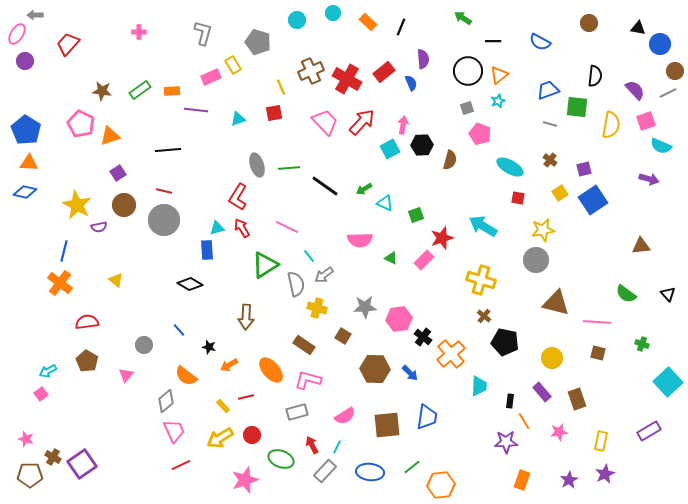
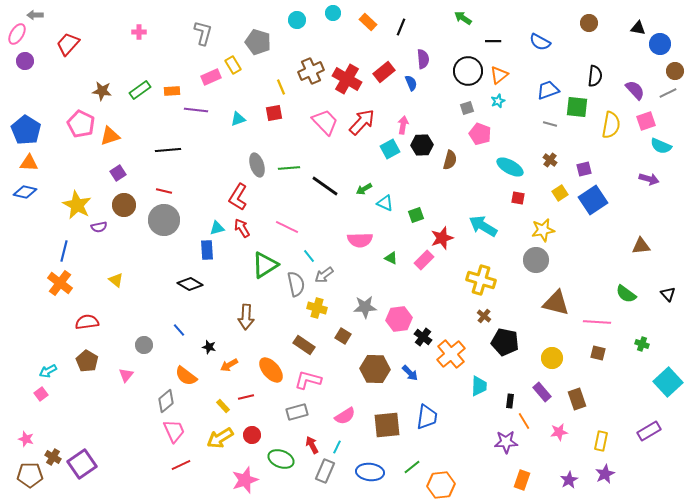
gray rectangle at (325, 471): rotated 20 degrees counterclockwise
